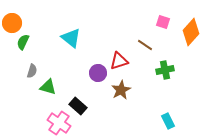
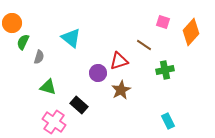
brown line: moved 1 px left
gray semicircle: moved 7 px right, 14 px up
black rectangle: moved 1 px right, 1 px up
pink cross: moved 5 px left, 1 px up
